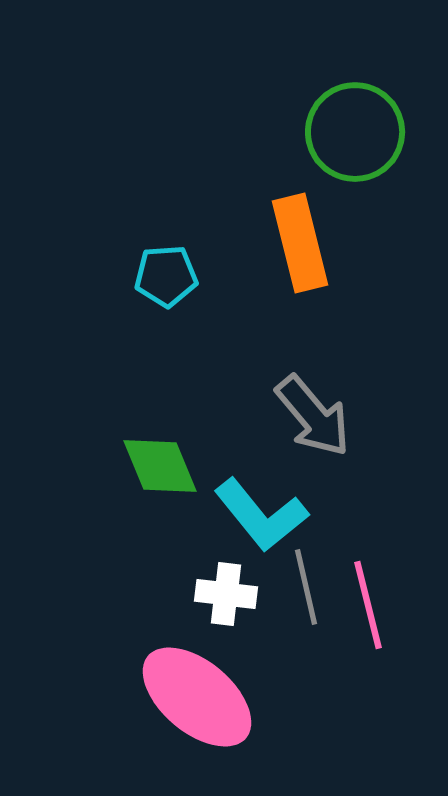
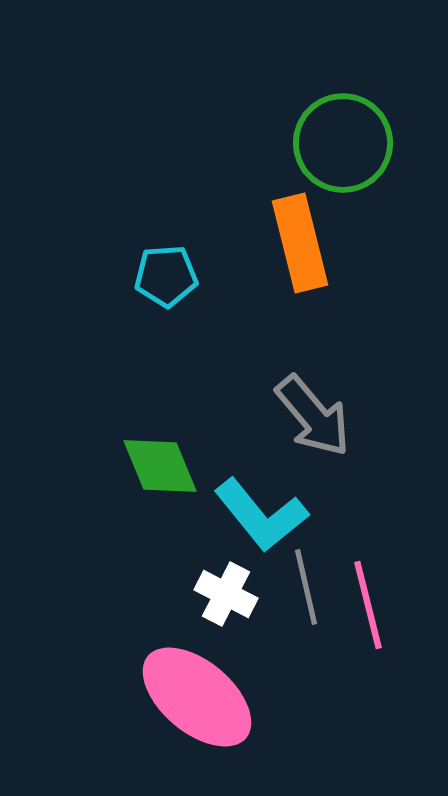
green circle: moved 12 px left, 11 px down
white cross: rotated 20 degrees clockwise
